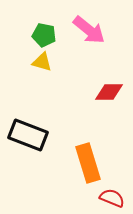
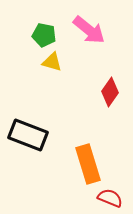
yellow triangle: moved 10 px right
red diamond: moved 1 px right; rotated 56 degrees counterclockwise
orange rectangle: moved 1 px down
red semicircle: moved 2 px left
